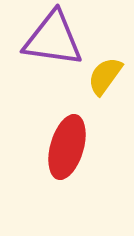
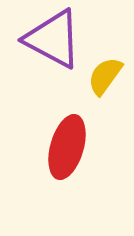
purple triangle: rotated 20 degrees clockwise
